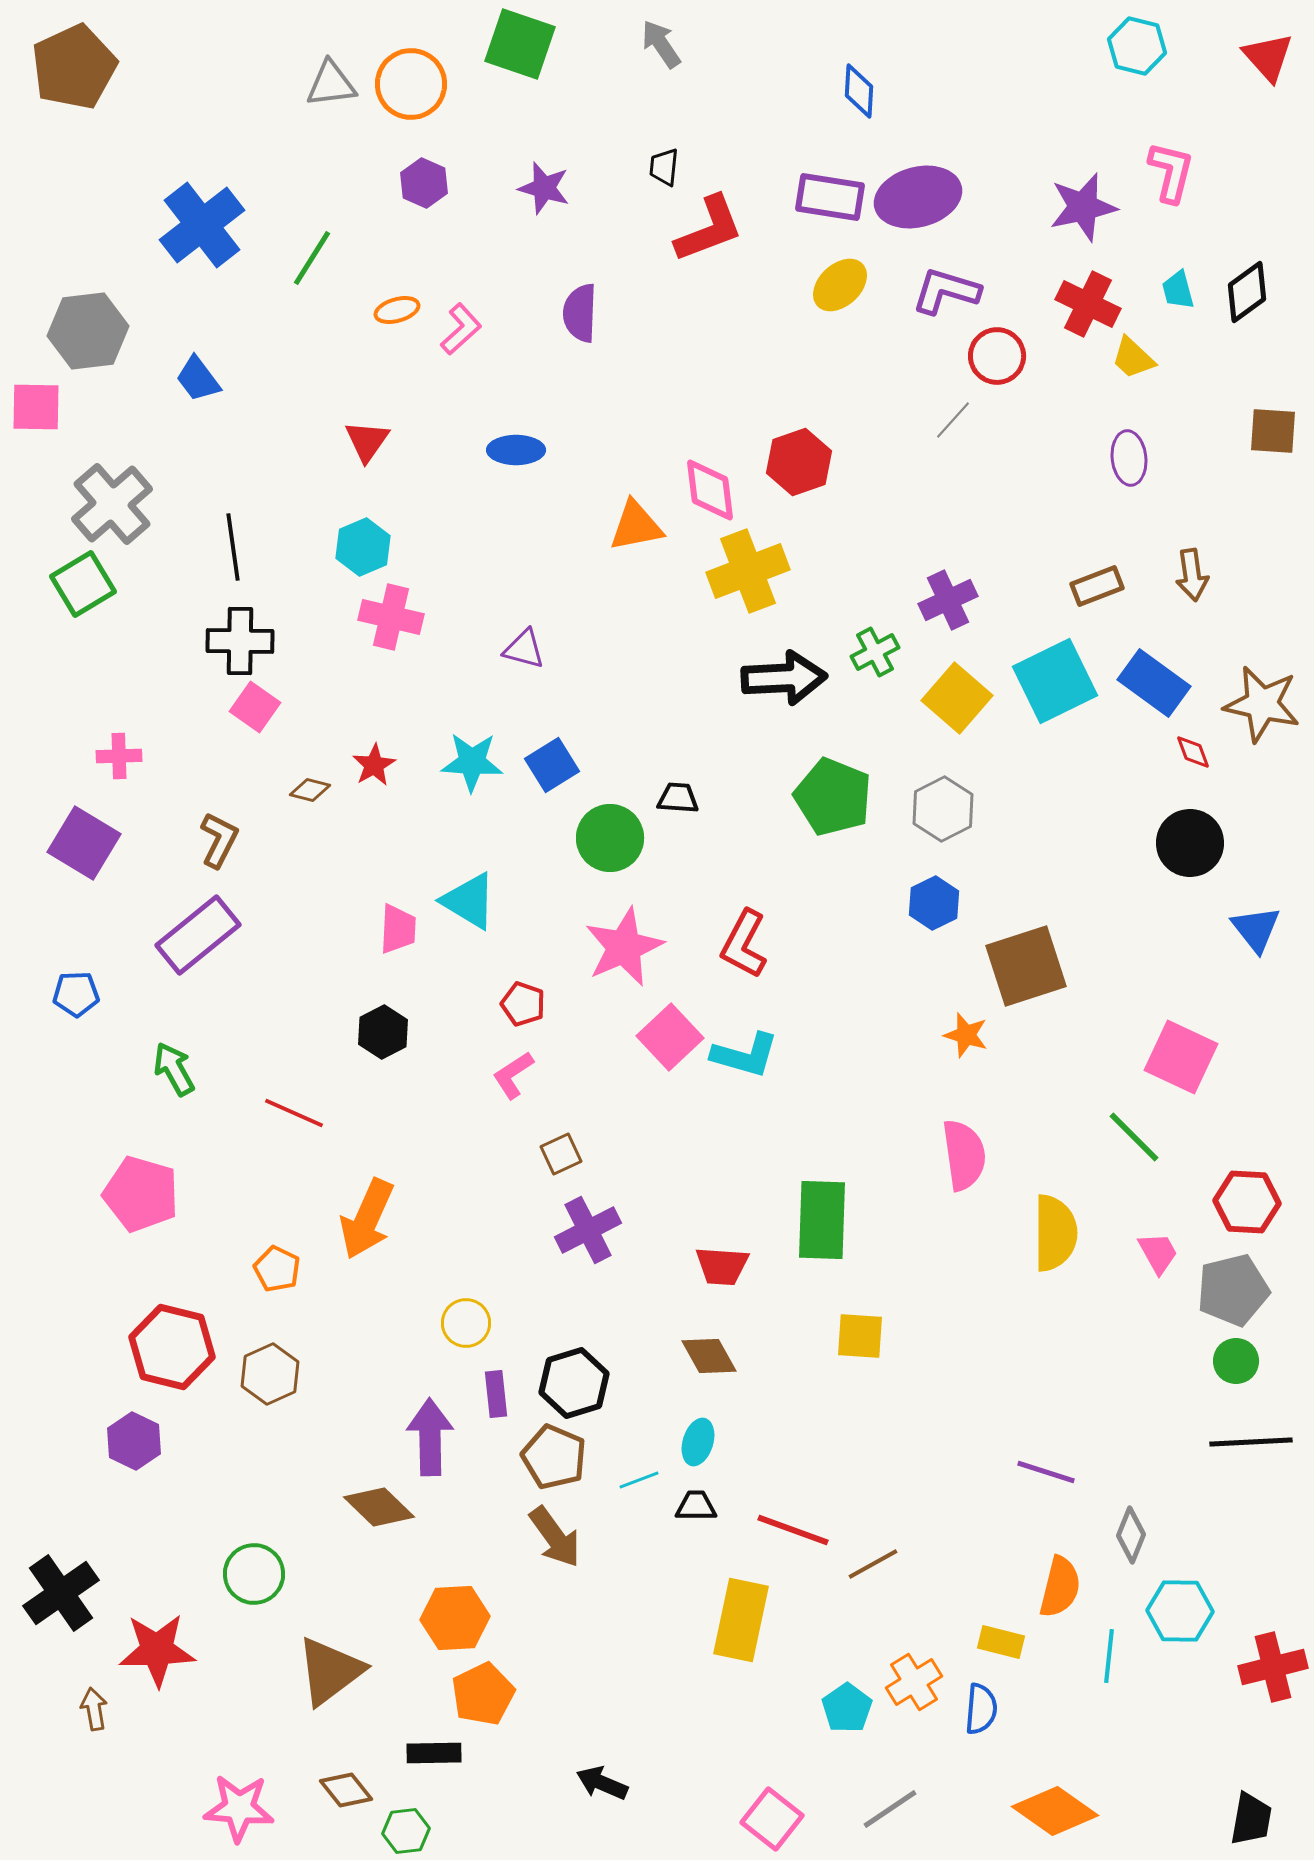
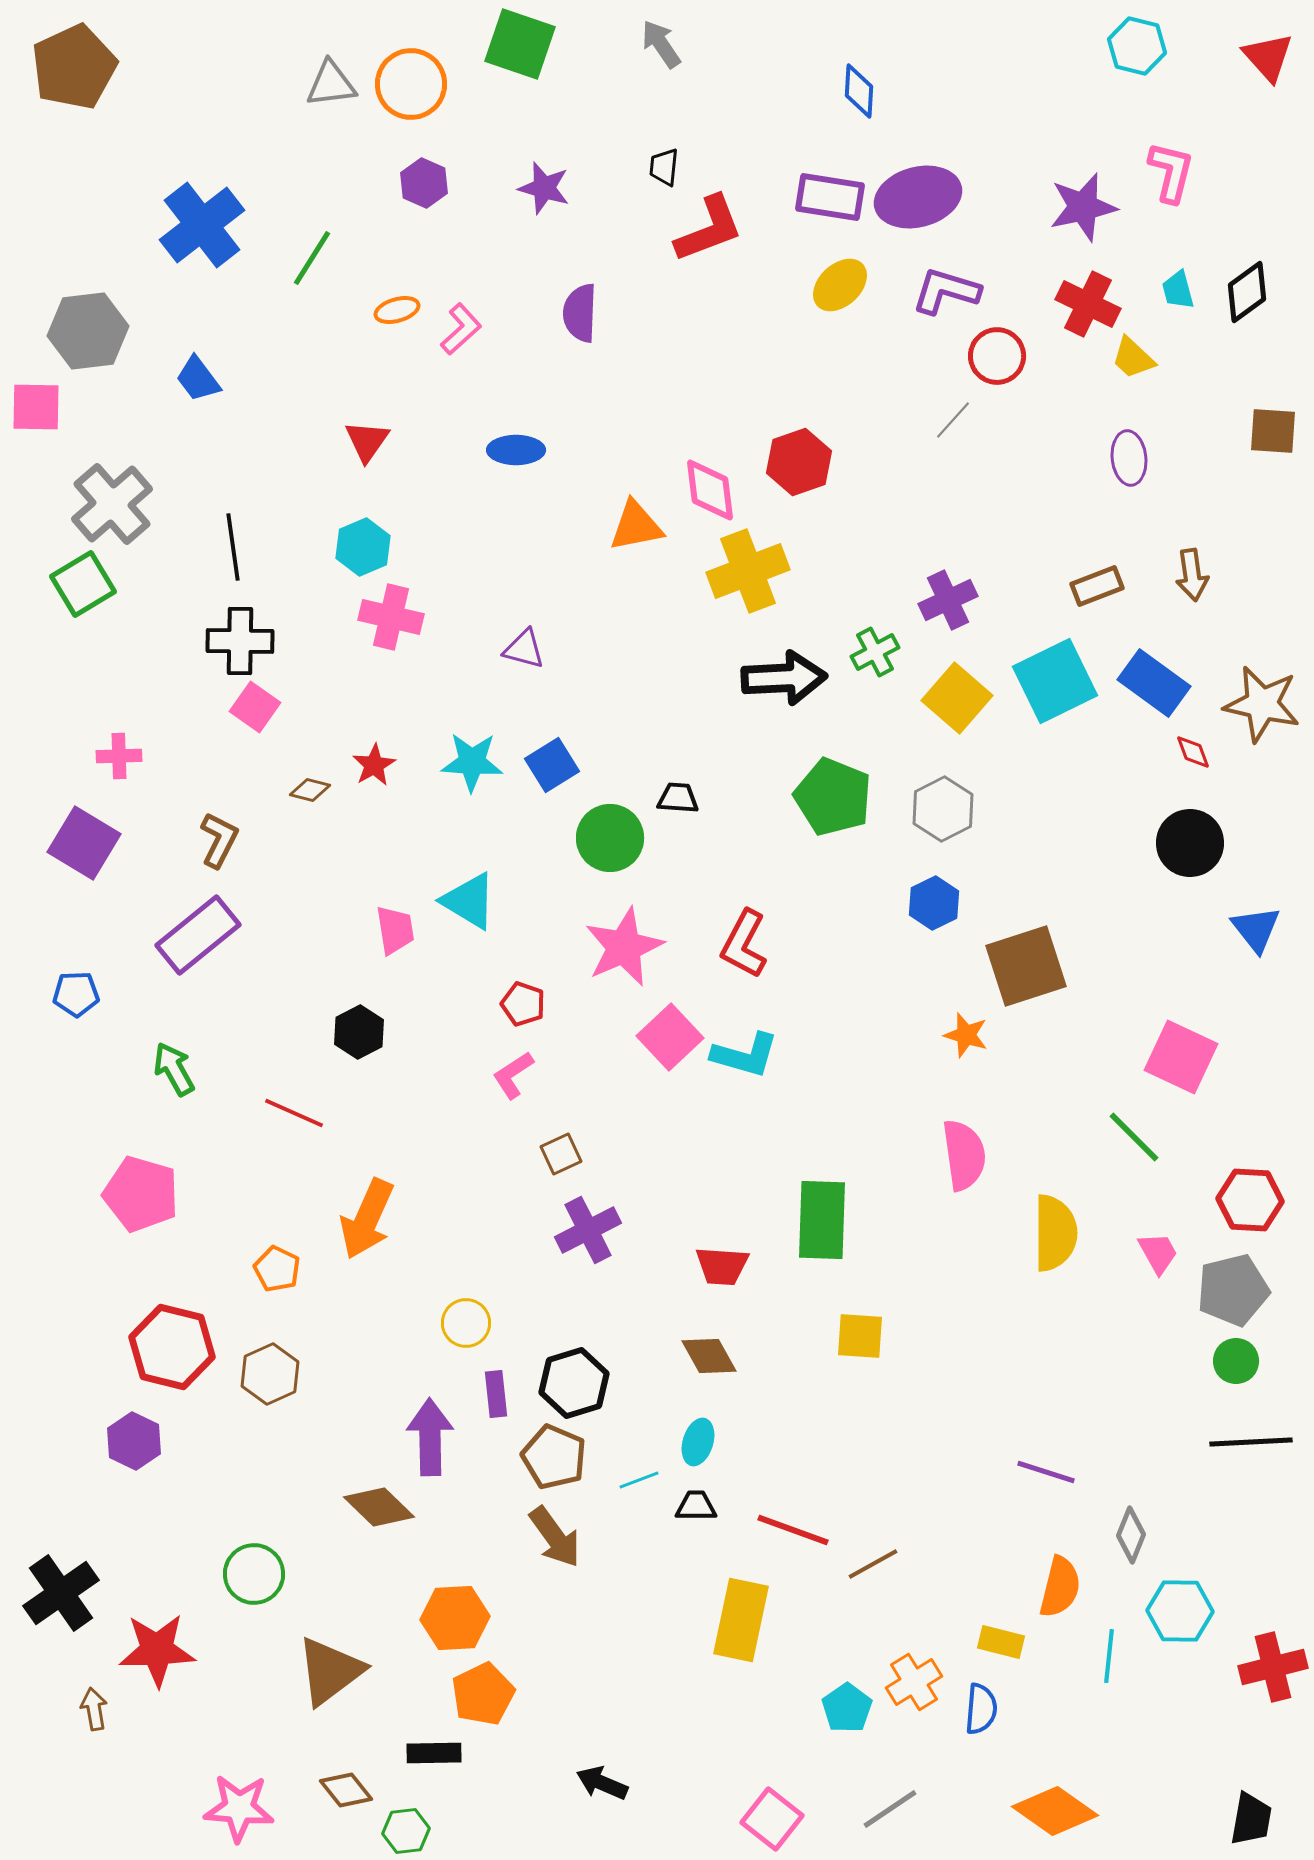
pink trapezoid at (398, 929): moved 3 px left, 1 px down; rotated 12 degrees counterclockwise
black hexagon at (383, 1032): moved 24 px left
red hexagon at (1247, 1202): moved 3 px right, 2 px up
